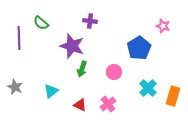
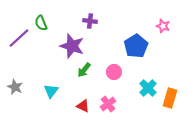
green semicircle: rotated 28 degrees clockwise
purple line: rotated 50 degrees clockwise
blue pentagon: moved 3 px left, 2 px up
green arrow: moved 2 px right, 1 px down; rotated 21 degrees clockwise
cyan triangle: rotated 14 degrees counterclockwise
orange rectangle: moved 3 px left, 2 px down
red triangle: moved 3 px right, 1 px down
